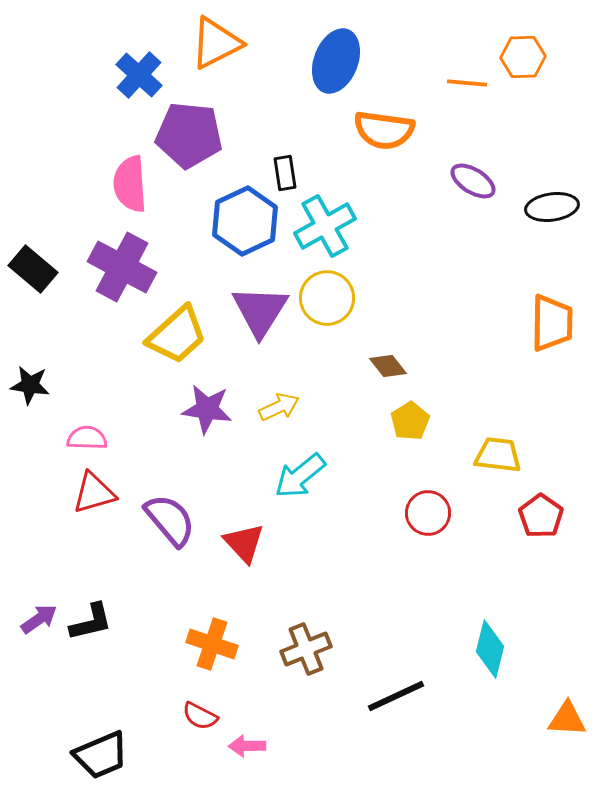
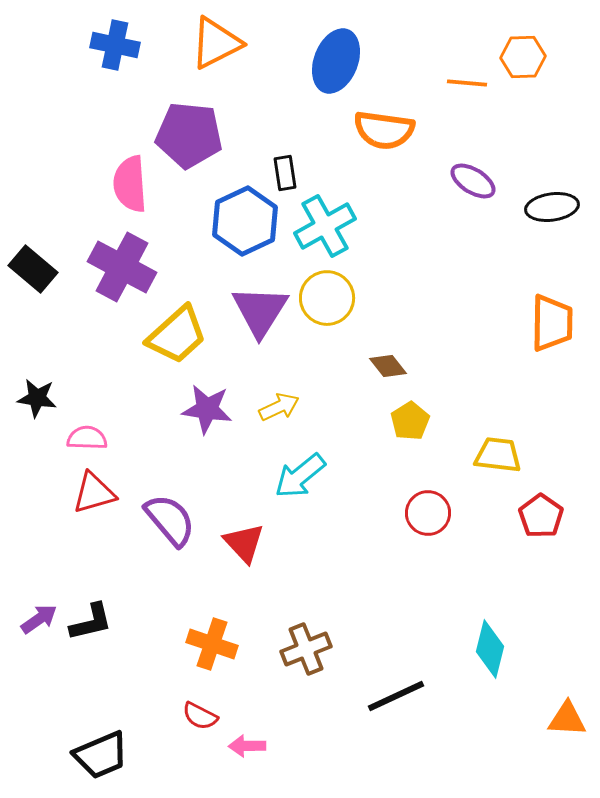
blue cross at (139, 75): moved 24 px left, 30 px up; rotated 30 degrees counterclockwise
black star at (30, 385): moved 7 px right, 13 px down
